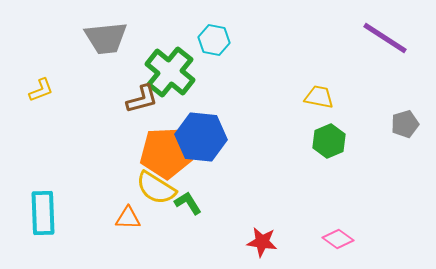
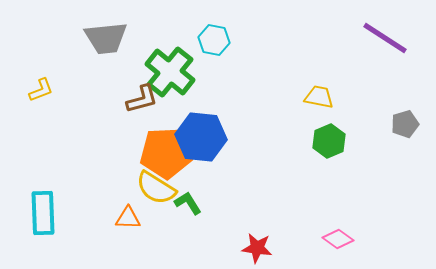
red star: moved 5 px left, 6 px down
